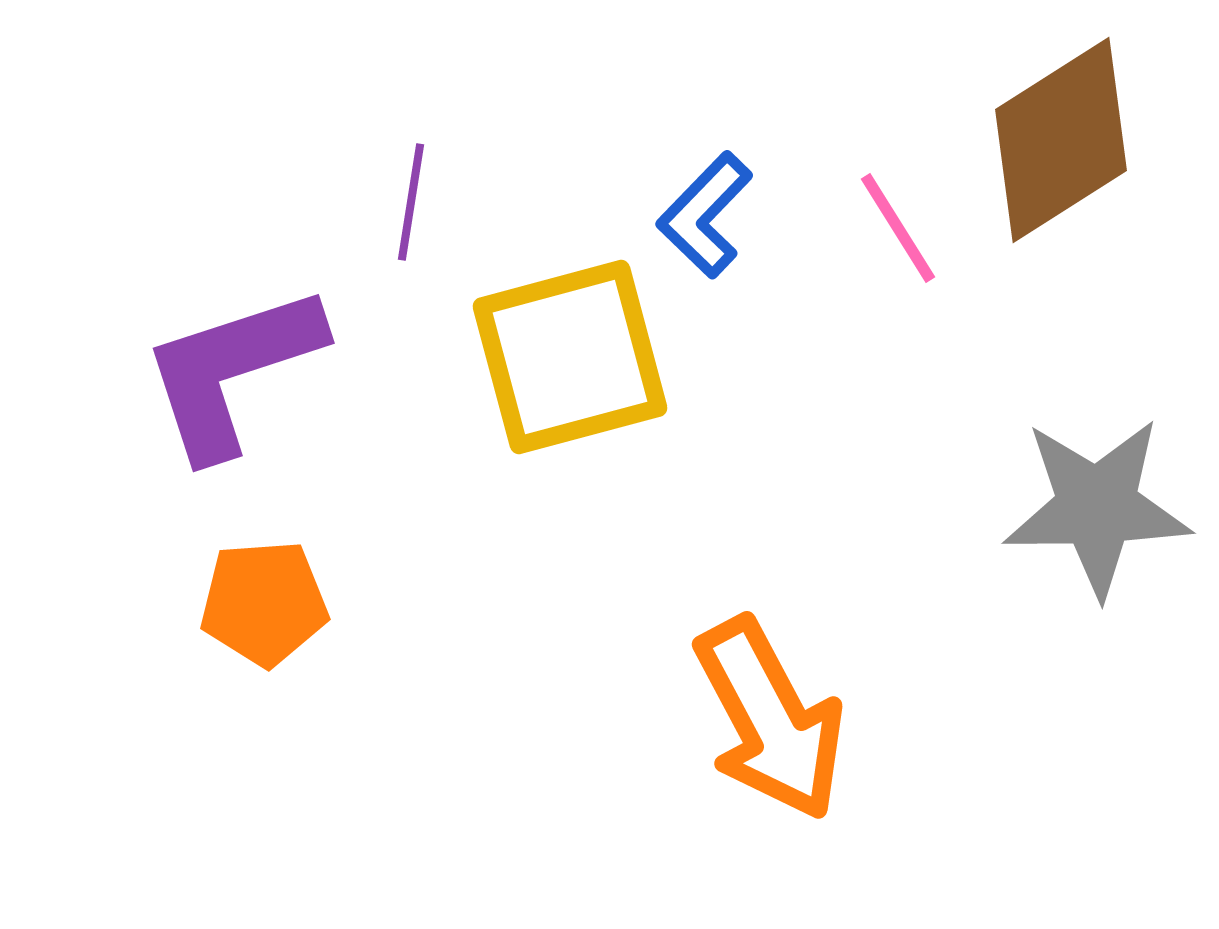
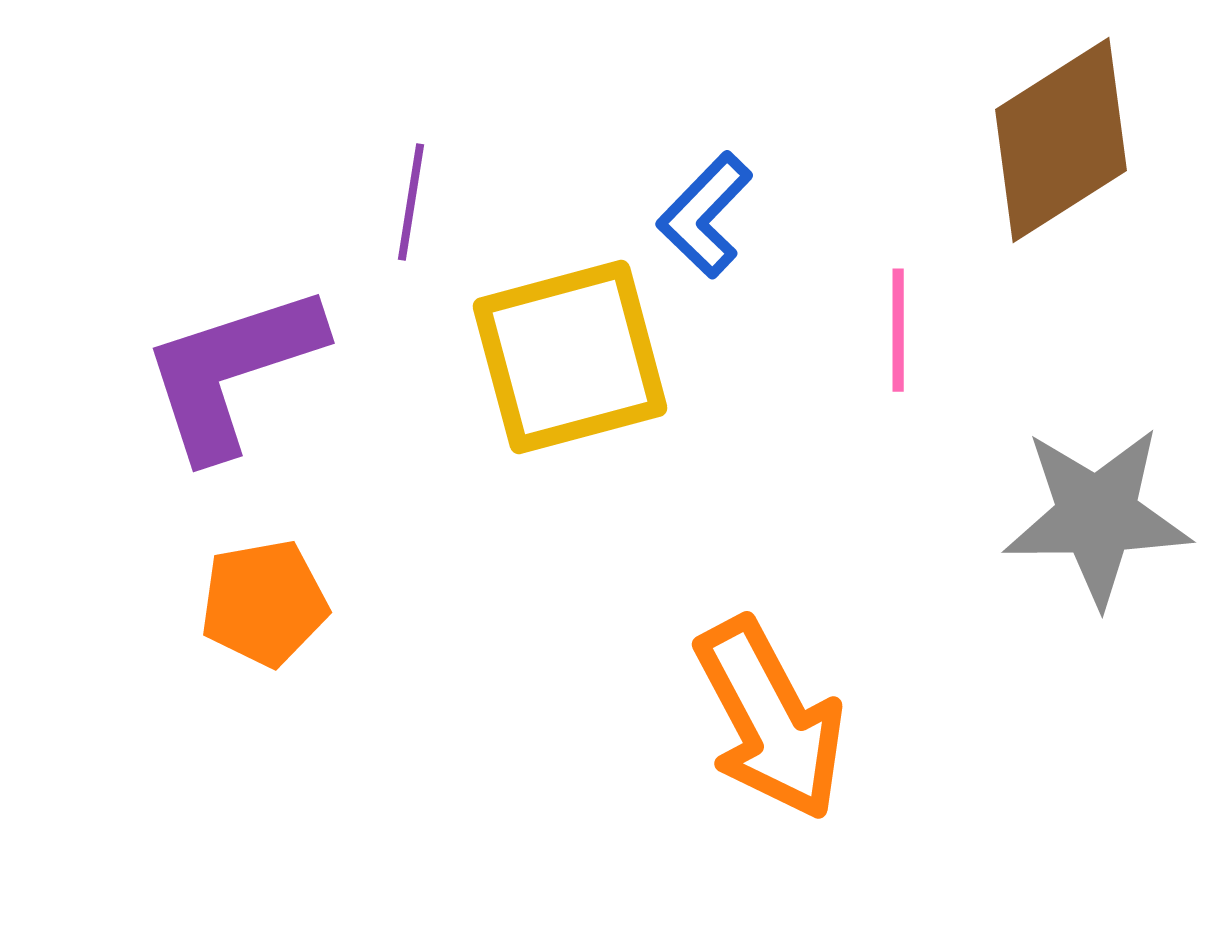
pink line: moved 102 px down; rotated 32 degrees clockwise
gray star: moved 9 px down
orange pentagon: rotated 6 degrees counterclockwise
